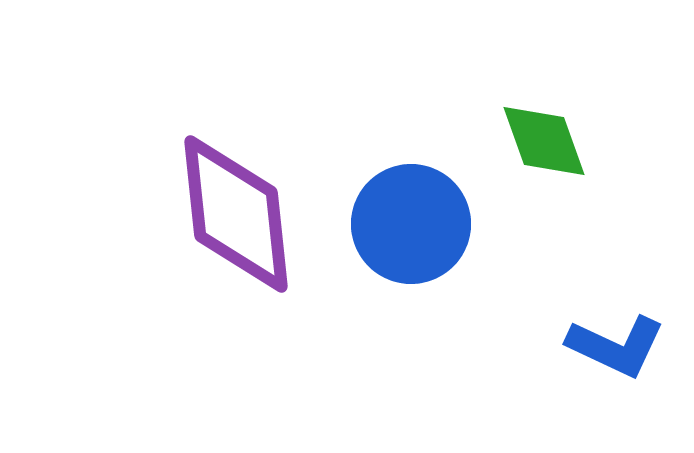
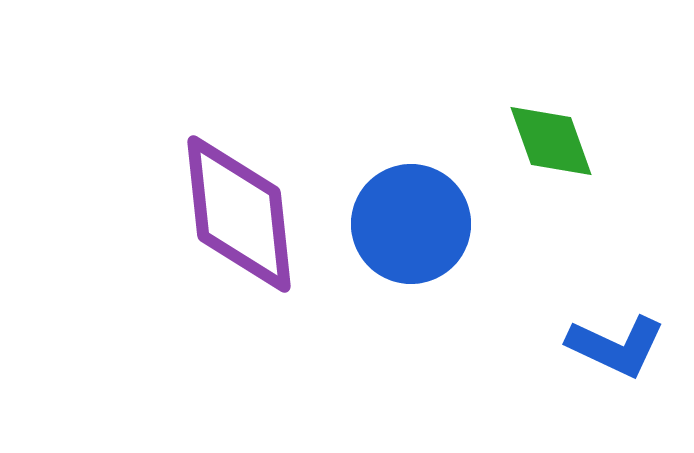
green diamond: moved 7 px right
purple diamond: moved 3 px right
